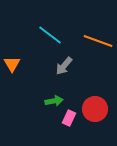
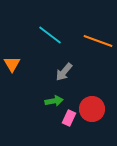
gray arrow: moved 6 px down
red circle: moved 3 px left
